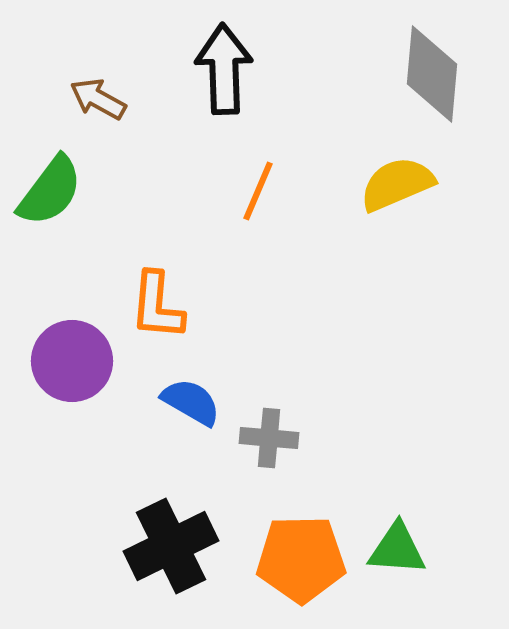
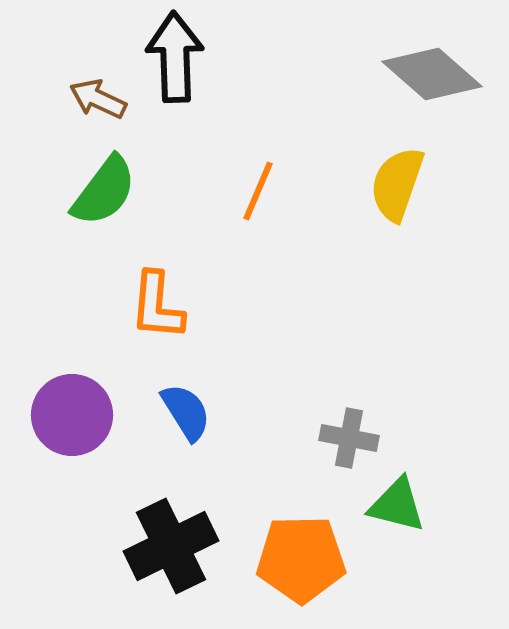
black arrow: moved 49 px left, 12 px up
gray diamond: rotated 54 degrees counterclockwise
brown arrow: rotated 4 degrees counterclockwise
yellow semicircle: rotated 48 degrees counterclockwise
green semicircle: moved 54 px right
purple circle: moved 54 px down
blue semicircle: moved 5 px left, 10 px down; rotated 28 degrees clockwise
gray cross: moved 80 px right; rotated 6 degrees clockwise
green triangle: moved 44 px up; rotated 10 degrees clockwise
